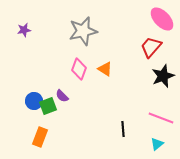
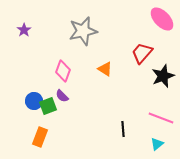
purple star: rotated 24 degrees counterclockwise
red trapezoid: moved 9 px left, 6 px down
pink diamond: moved 16 px left, 2 px down
